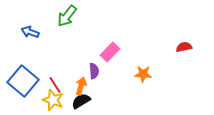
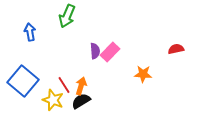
green arrow: rotated 15 degrees counterclockwise
blue arrow: rotated 60 degrees clockwise
red semicircle: moved 8 px left, 2 px down
purple semicircle: moved 1 px right, 20 px up
red line: moved 9 px right
